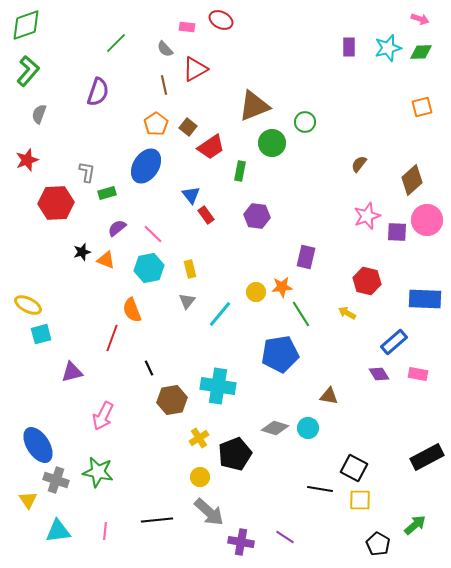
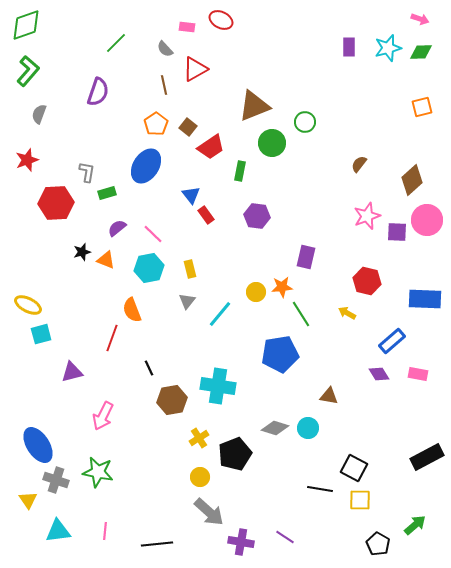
blue rectangle at (394, 342): moved 2 px left, 1 px up
black line at (157, 520): moved 24 px down
